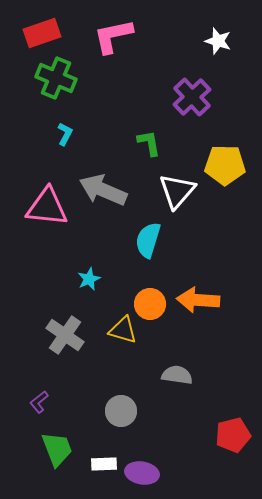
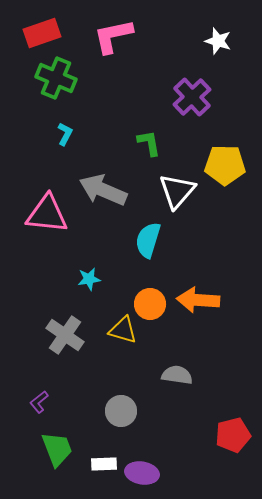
pink triangle: moved 7 px down
cyan star: rotated 15 degrees clockwise
